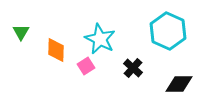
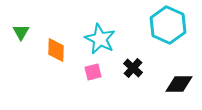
cyan hexagon: moved 6 px up
pink square: moved 7 px right, 6 px down; rotated 18 degrees clockwise
